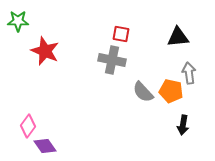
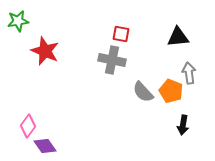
green star: rotated 10 degrees counterclockwise
orange pentagon: rotated 10 degrees clockwise
